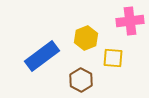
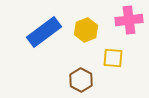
pink cross: moved 1 px left, 1 px up
yellow hexagon: moved 8 px up
blue rectangle: moved 2 px right, 24 px up
